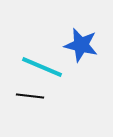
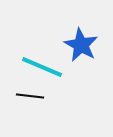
blue star: rotated 16 degrees clockwise
